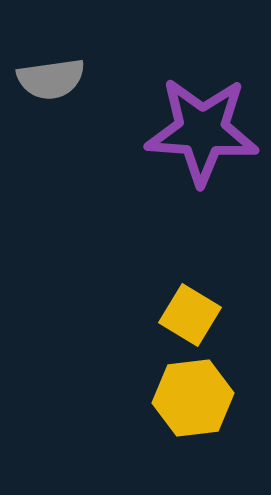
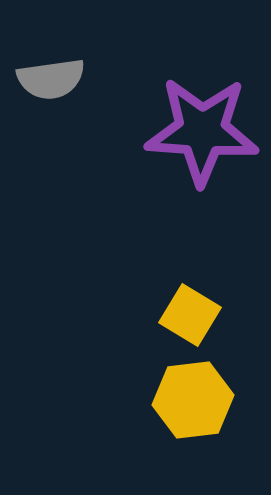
yellow hexagon: moved 2 px down
